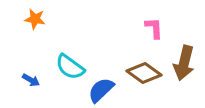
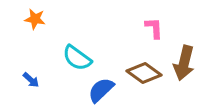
cyan semicircle: moved 7 px right, 9 px up
blue arrow: rotated 12 degrees clockwise
